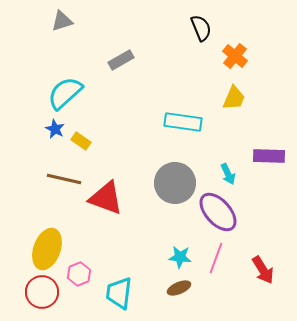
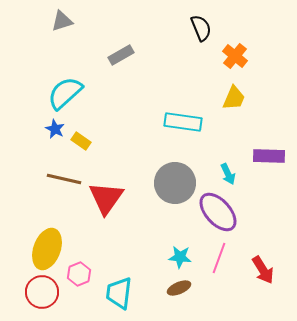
gray rectangle: moved 5 px up
red triangle: rotated 45 degrees clockwise
pink line: moved 3 px right
